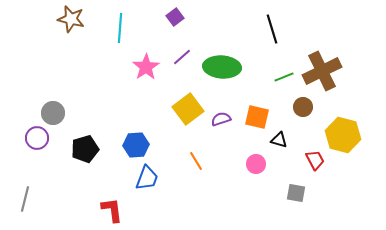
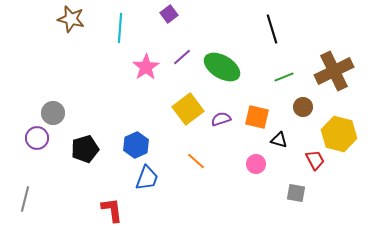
purple square: moved 6 px left, 3 px up
green ellipse: rotated 27 degrees clockwise
brown cross: moved 12 px right
yellow hexagon: moved 4 px left, 1 px up
blue hexagon: rotated 20 degrees counterclockwise
orange line: rotated 18 degrees counterclockwise
